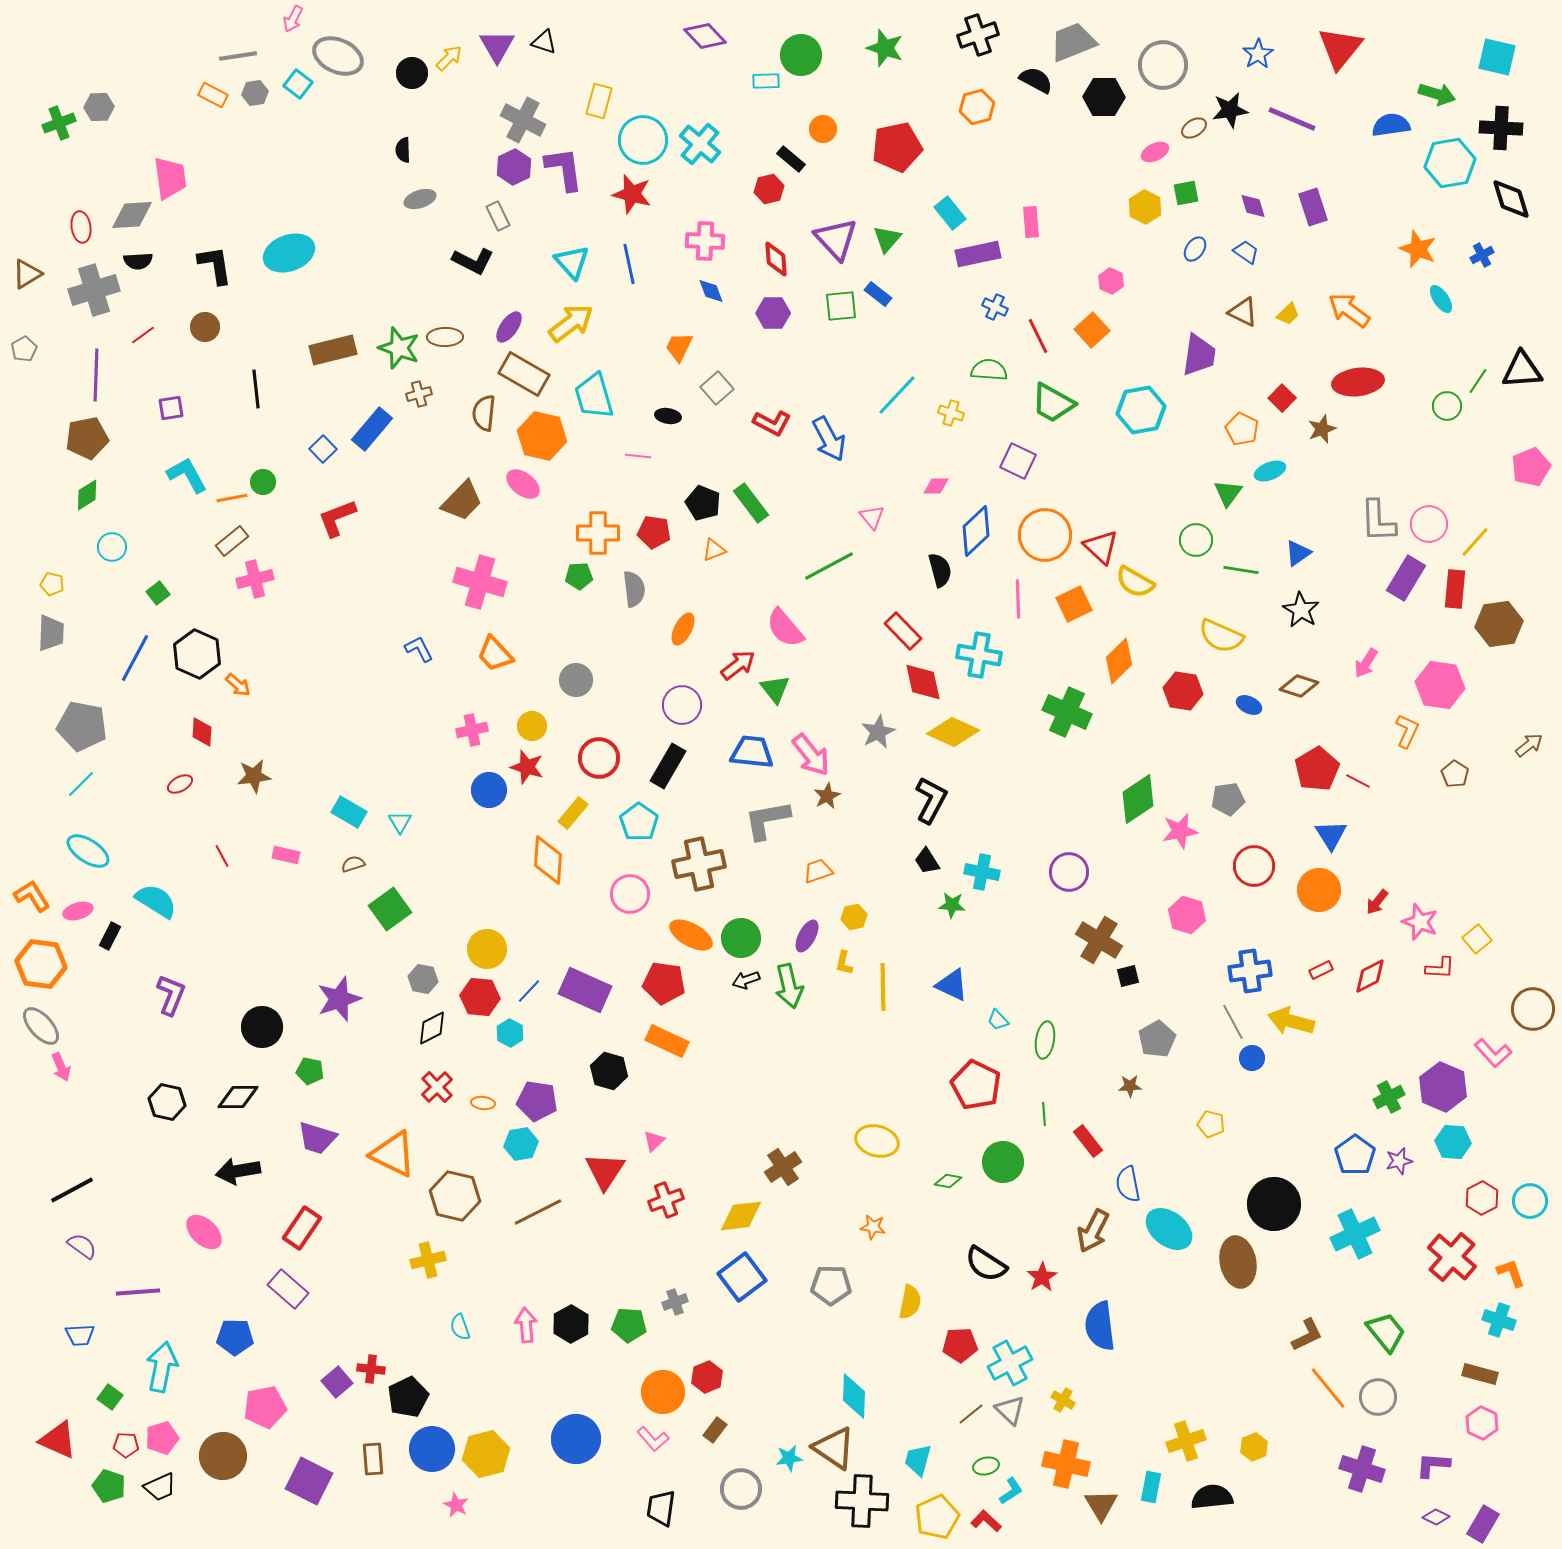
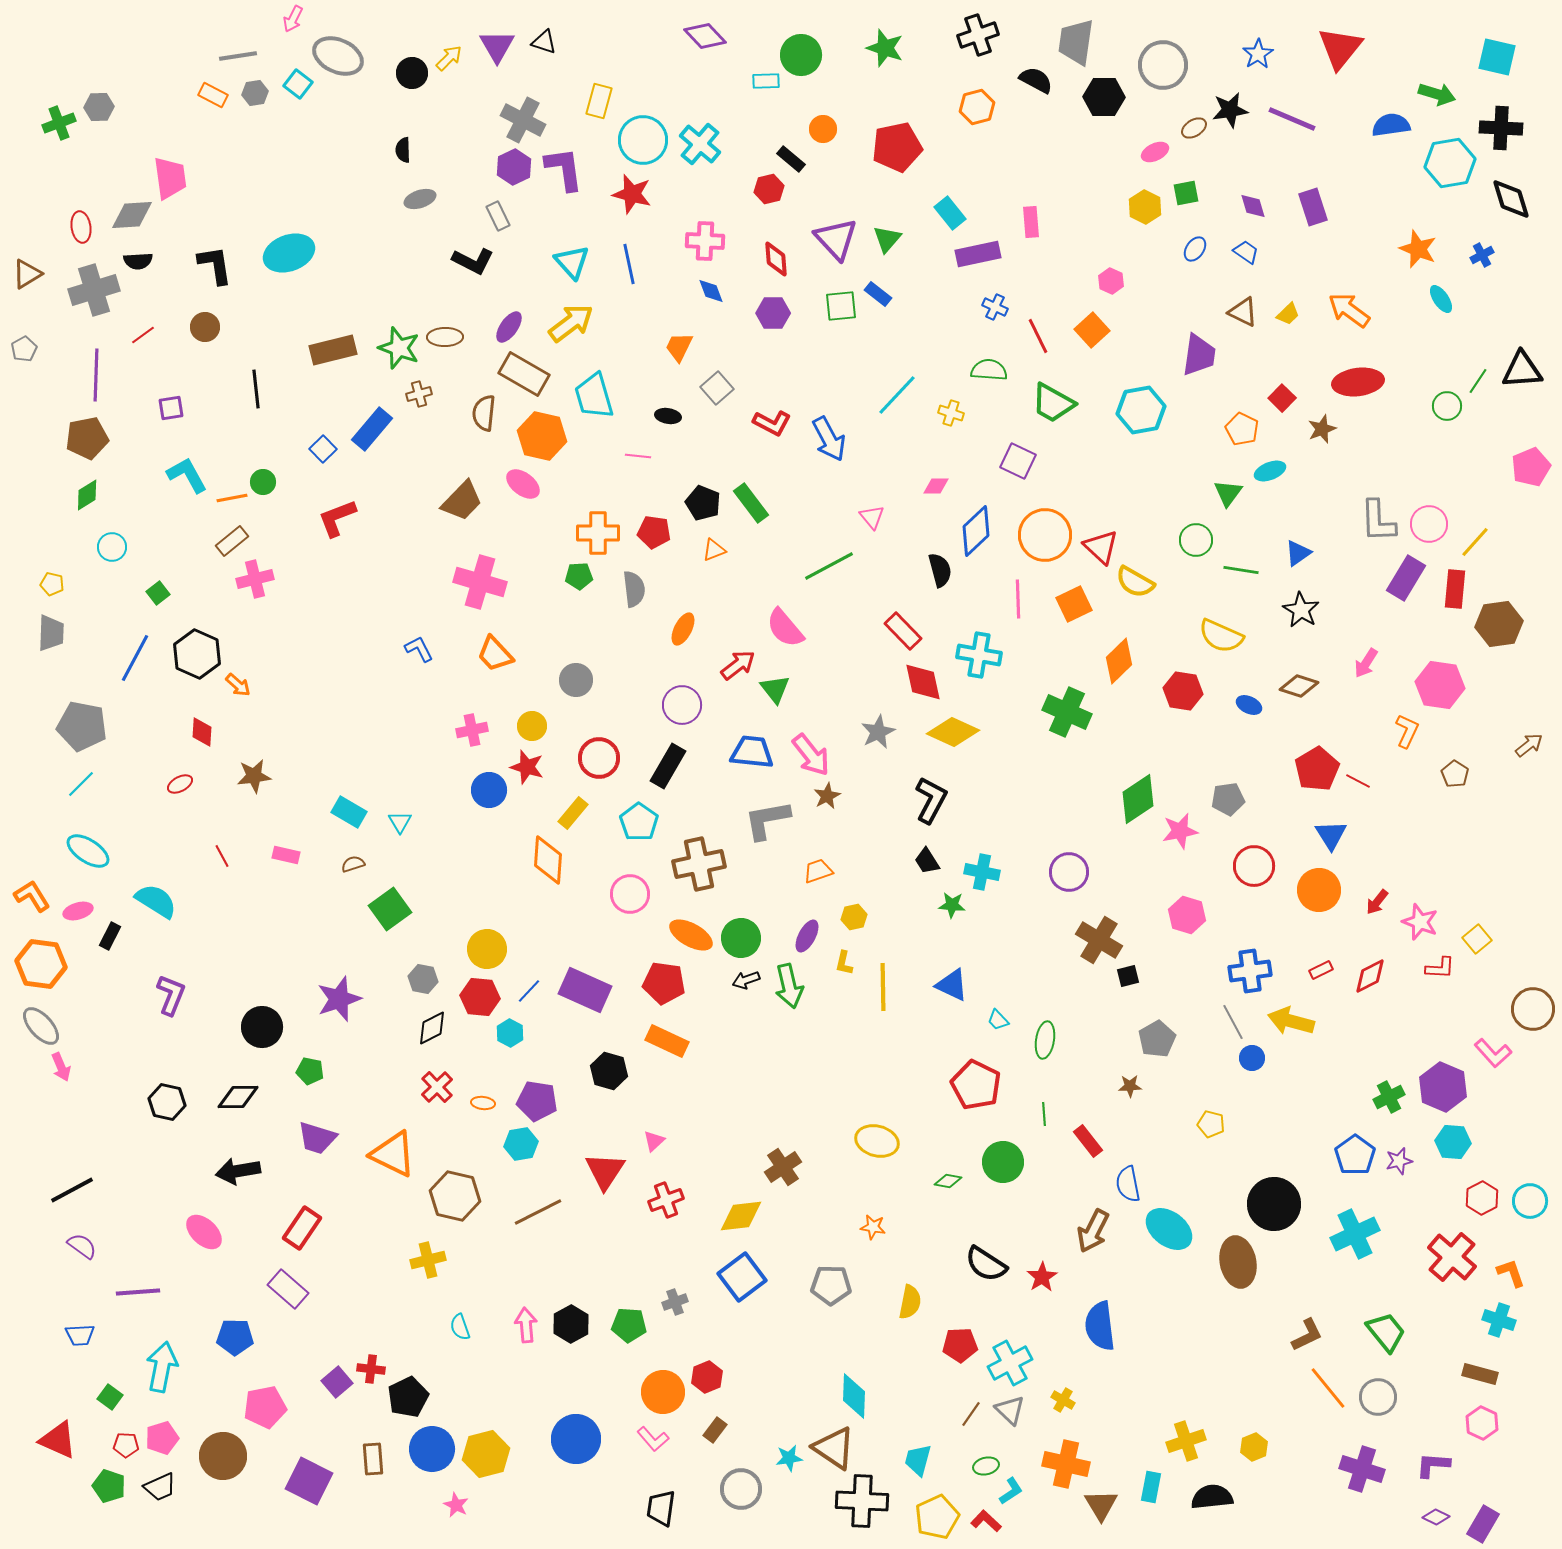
gray trapezoid at (1073, 42): moved 3 px right; rotated 60 degrees counterclockwise
brown line at (971, 1414): rotated 16 degrees counterclockwise
